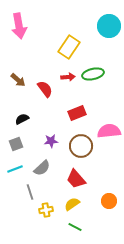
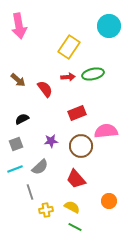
pink semicircle: moved 3 px left
gray semicircle: moved 2 px left, 1 px up
yellow semicircle: moved 3 px down; rotated 63 degrees clockwise
